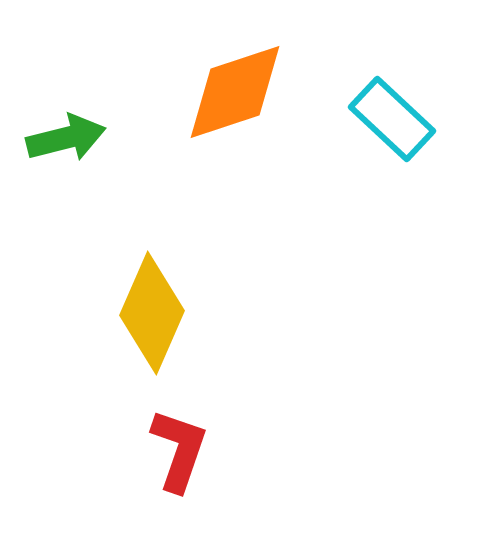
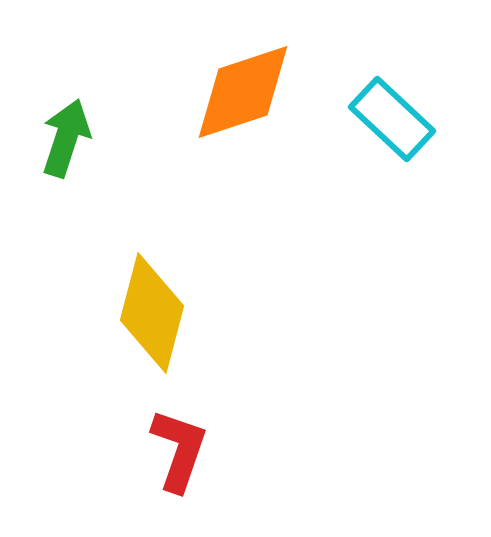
orange diamond: moved 8 px right
green arrow: rotated 58 degrees counterclockwise
yellow diamond: rotated 9 degrees counterclockwise
